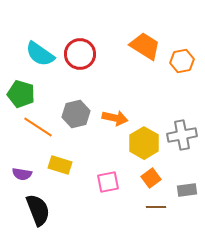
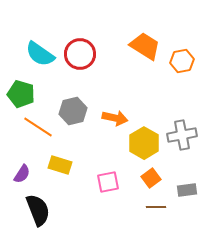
gray hexagon: moved 3 px left, 3 px up
purple semicircle: rotated 66 degrees counterclockwise
